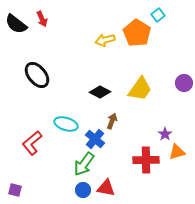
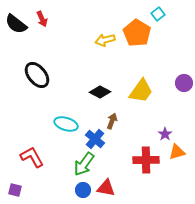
cyan square: moved 1 px up
yellow trapezoid: moved 1 px right, 2 px down
red L-shape: moved 14 px down; rotated 100 degrees clockwise
